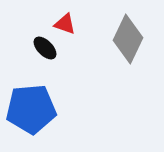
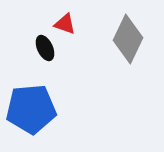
black ellipse: rotated 20 degrees clockwise
